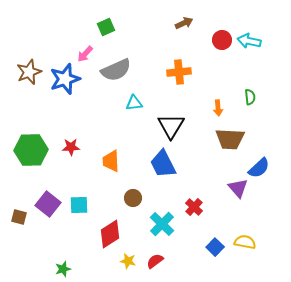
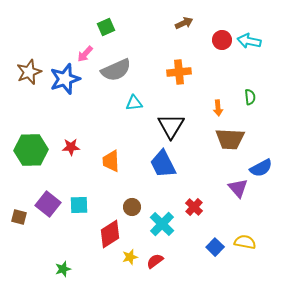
blue semicircle: moved 2 px right; rotated 15 degrees clockwise
brown circle: moved 1 px left, 9 px down
yellow star: moved 2 px right, 4 px up; rotated 28 degrees counterclockwise
